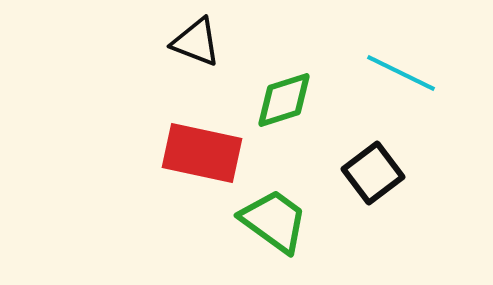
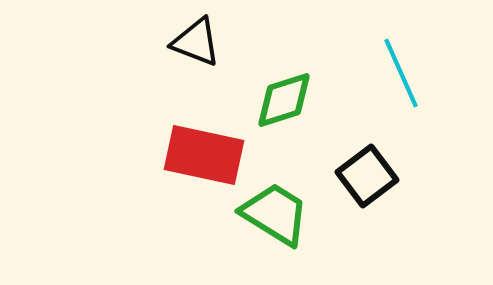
cyan line: rotated 40 degrees clockwise
red rectangle: moved 2 px right, 2 px down
black square: moved 6 px left, 3 px down
green trapezoid: moved 1 px right, 7 px up; rotated 4 degrees counterclockwise
